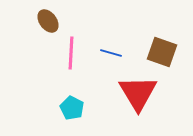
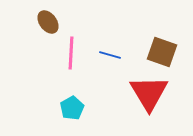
brown ellipse: moved 1 px down
blue line: moved 1 px left, 2 px down
red triangle: moved 11 px right
cyan pentagon: rotated 15 degrees clockwise
